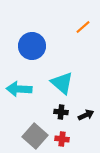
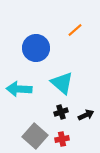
orange line: moved 8 px left, 3 px down
blue circle: moved 4 px right, 2 px down
black cross: rotated 24 degrees counterclockwise
red cross: rotated 16 degrees counterclockwise
